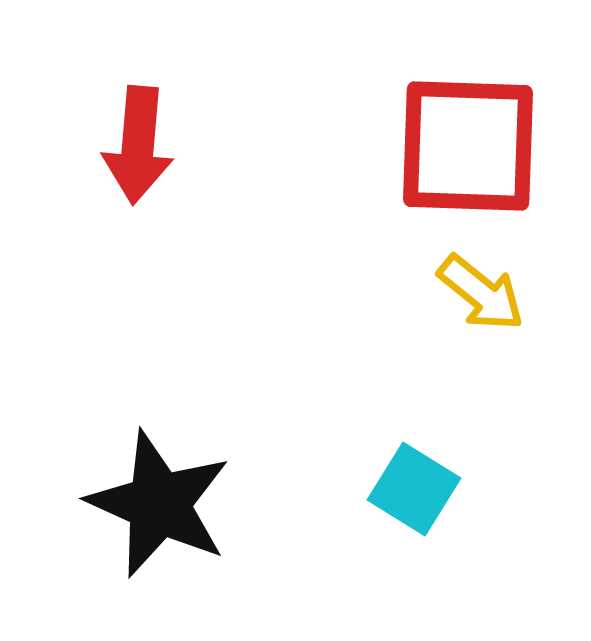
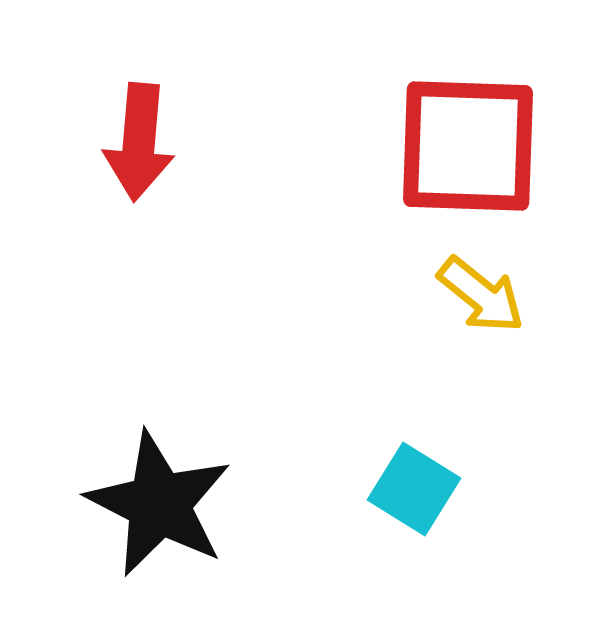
red arrow: moved 1 px right, 3 px up
yellow arrow: moved 2 px down
black star: rotated 3 degrees clockwise
